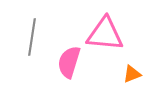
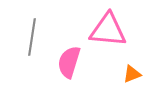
pink triangle: moved 3 px right, 4 px up
